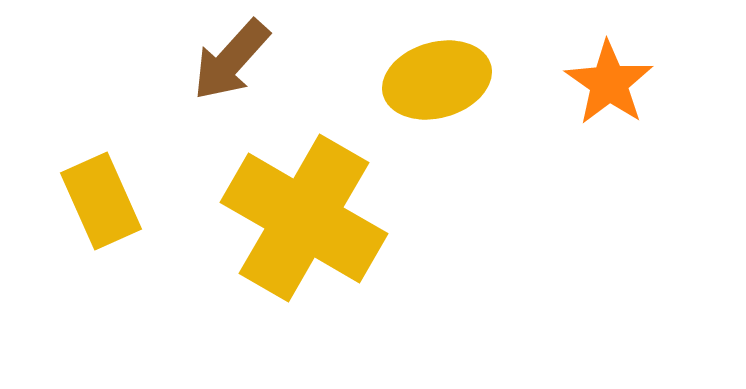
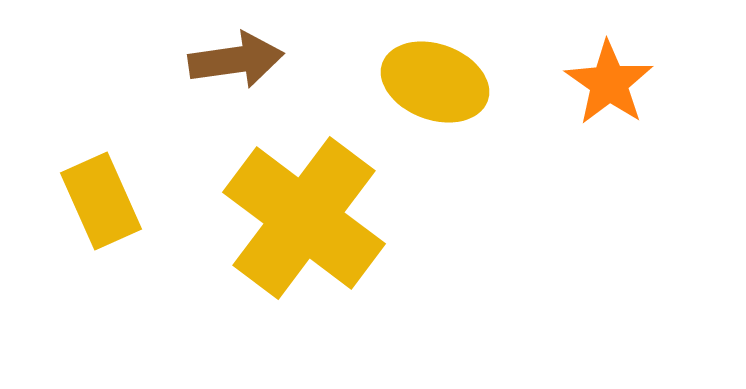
brown arrow: moved 5 px right; rotated 140 degrees counterclockwise
yellow ellipse: moved 2 px left, 2 px down; rotated 36 degrees clockwise
yellow cross: rotated 7 degrees clockwise
